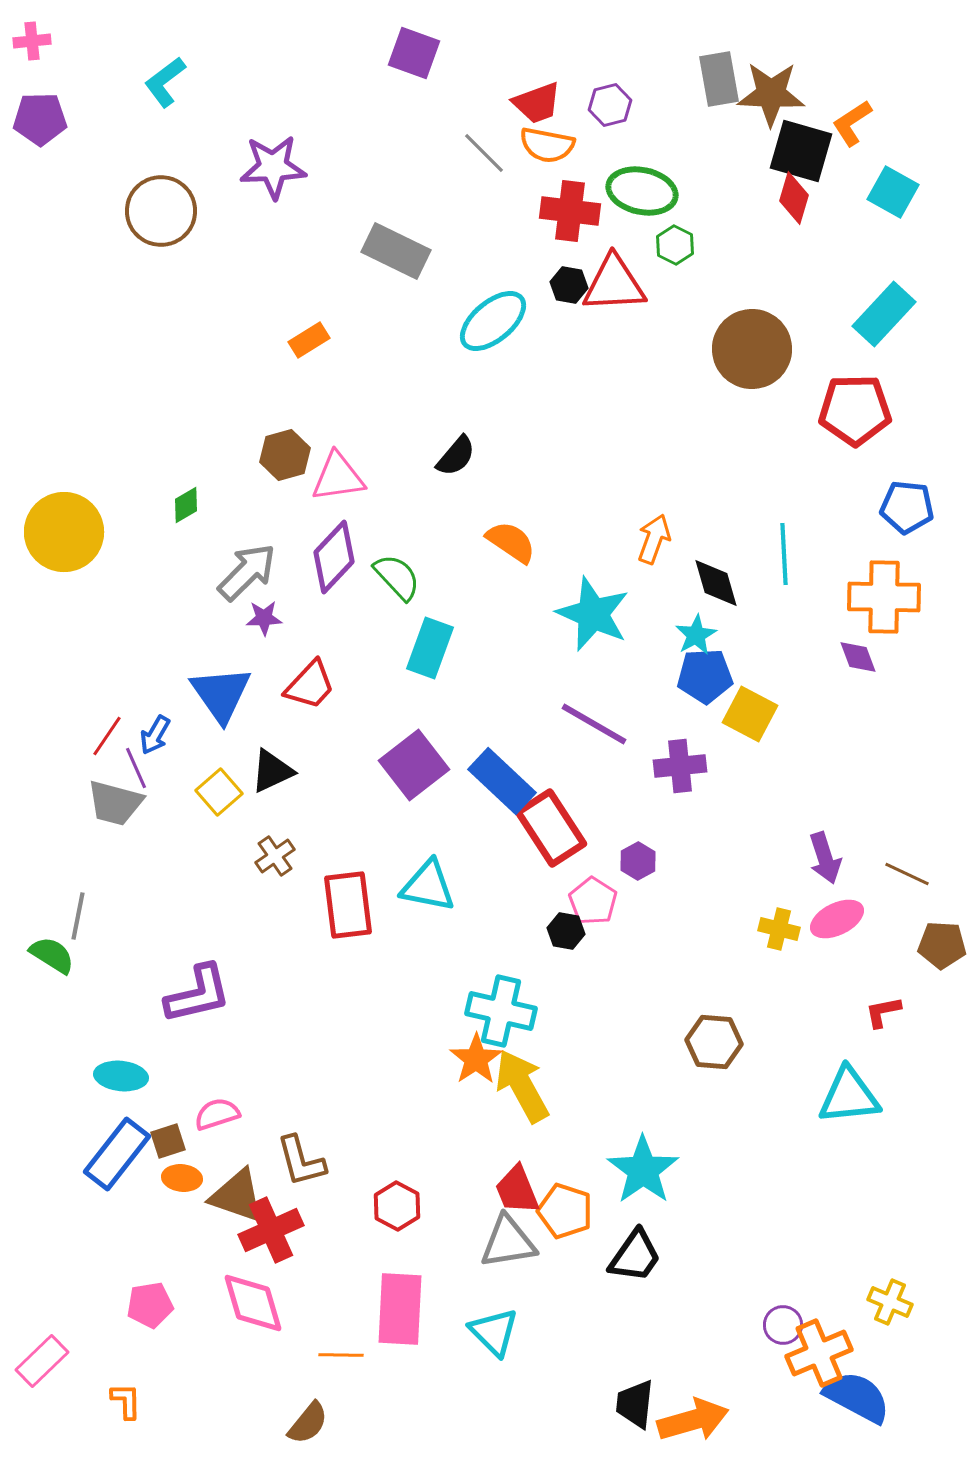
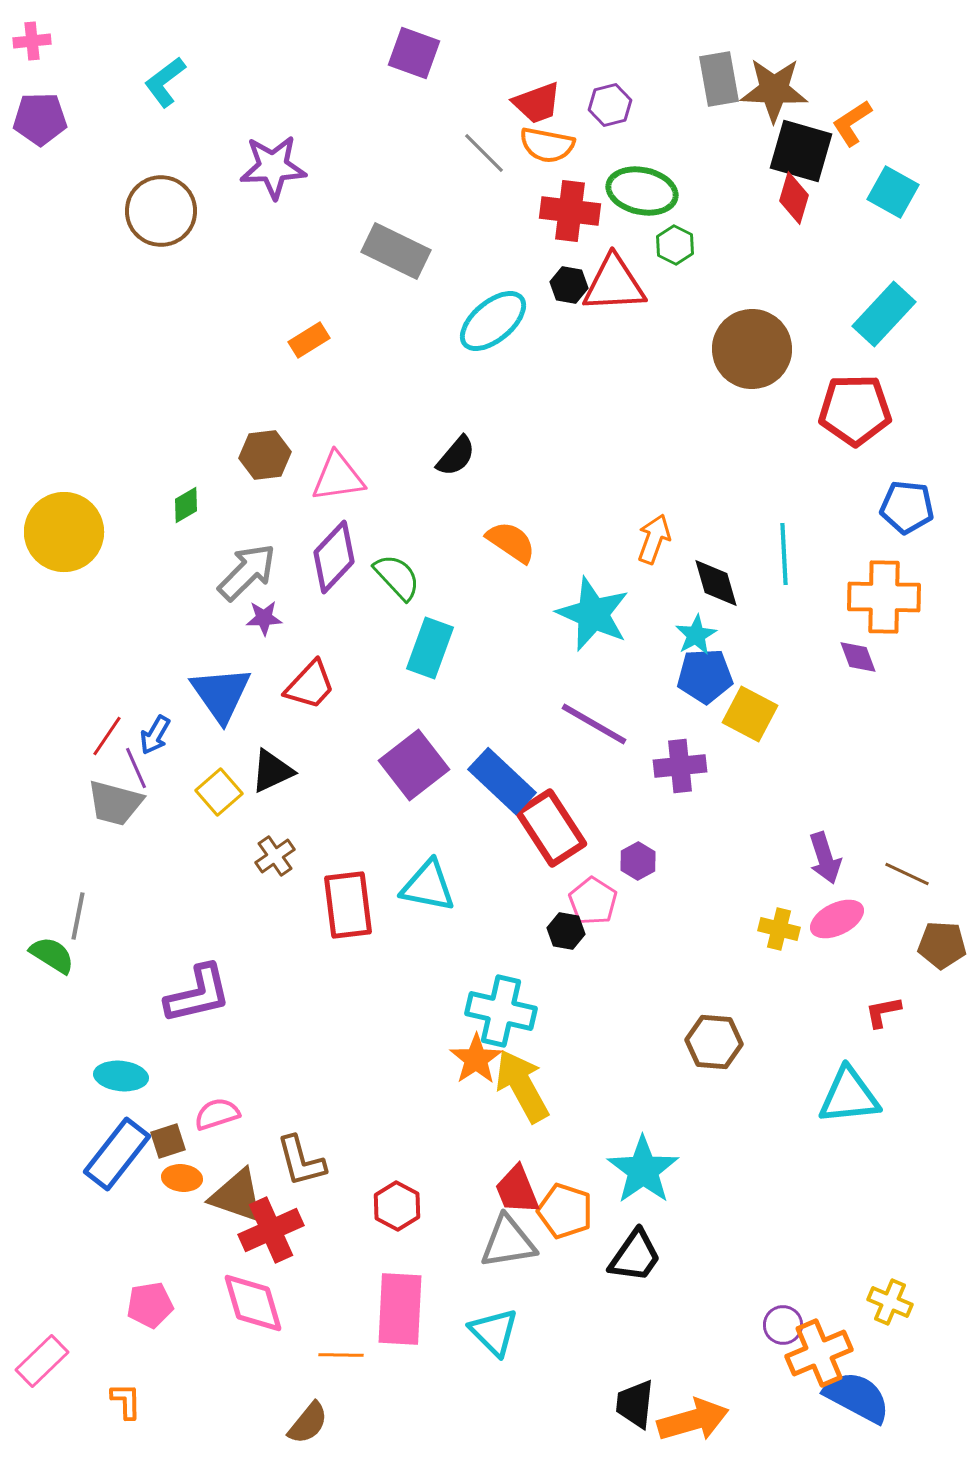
brown star at (771, 94): moved 3 px right, 4 px up
brown hexagon at (285, 455): moved 20 px left; rotated 9 degrees clockwise
